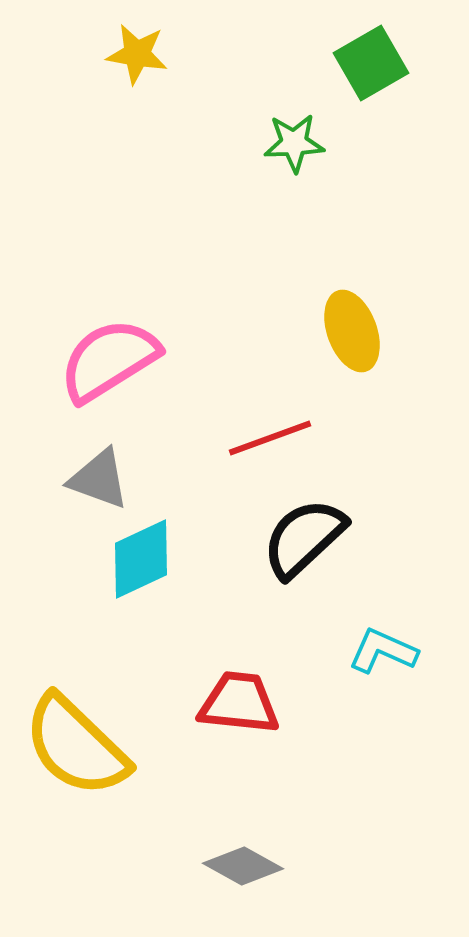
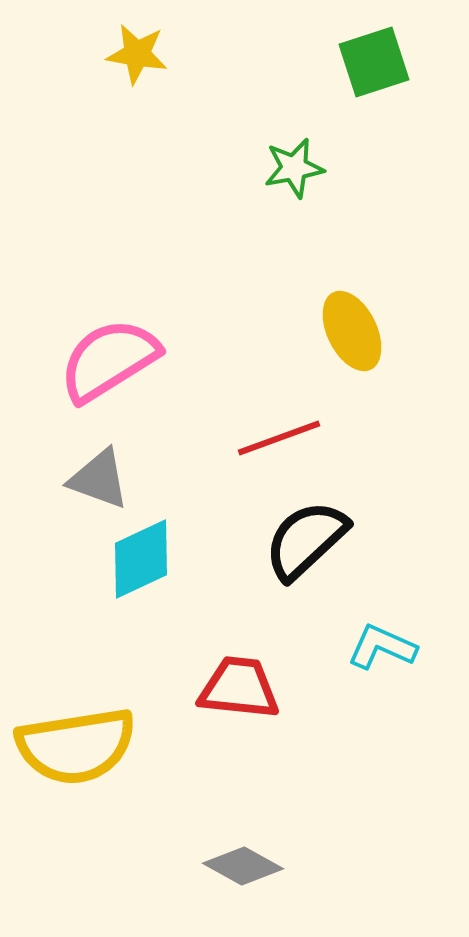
green square: moved 3 px right, 1 px up; rotated 12 degrees clockwise
green star: moved 25 px down; rotated 8 degrees counterclockwise
yellow ellipse: rotated 6 degrees counterclockwise
red line: moved 9 px right
black semicircle: moved 2 px right, 2 px down
cyan L-shape: moved 1 px left, 4 px up
red trapezoid: moved 15 px up
yellow semicircle: rotated 53 degrees counterclockwise
